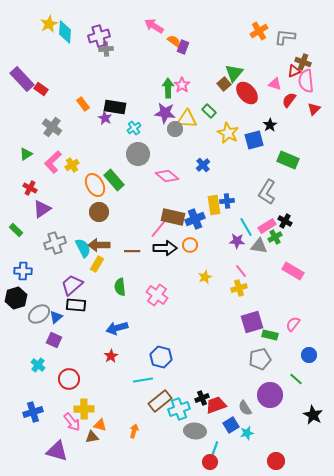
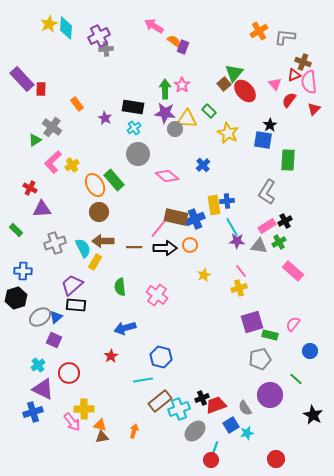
cyan diamond at (65, 32): moved 1 px right, 4 px up
purple cross at (99, 36): rotated 10 degrees counterclockwise
red triangle at (294, 71): moved 4 px down
pink semicircle at (306, 81): moved 3 px right, 1 px down
pink triangle at (275, 84): rotated 32 degrees clockwise
green arrow at (168, 88): moved 3 px left, 1 px down
red rectangle at (41, 89): rotated 56 degrees clockwise
red ellipse at (247, 93): moved 2 px left, 2 px up
orange rectangle at (83, 104): moved 6 px left
black rectangle at (115, 107): moved 18 px right
blue square at (254, 140): moved 9 px right; rotated 24 degrees clockwise
green triangle at (26, 154): moved 9 px right, 14 px up
green rectangle at (288, 160): rotated 70 degrees clockwise
purple triangle at (42, 209): rotated 30 degrees clockwise
brown rectangle at (173, 217): moved 3 px right
black cross at (285, 221): rotated 32 degrees clockwise
cyan line at (246, 227): moved 14 px left
green cross at (275, 237): moved 4 px right, 5 px down
brown arrow at (99, 245): moved 4 px right, 4 px up
brown line at (132, 251): moved 2 px right, 4 px up
yellow rectangle at (97, 264): moved 2 px left, 2 px up
pink rectangle at (293, 271): rotated 10 degrees clockwise
yellow star at (205, 277): moved 1 px left, 2 px up
gray ellipse at (39, 314): moved 1 px right, 3 px down
blue arrow at (117, 328): moved 8 px right
blue circle at (309, 355): moved 1 px right, 4 px up
cyan cross at (38, 365): rotated 16 degrees clockwise
red circle at (69, 379): moved 6 px up
gray ellipse at (195, 431): rotated 50 degrees counterclockwise
brown triangle at (92, 437): moved 10 px right
purple triangle at (57, 451): moved 14 px left, 62 px up; rotated 10 degrees clockwise
red circle at (276, 461): moved 2 px up
red circle at (210, 462): moved 1 px right, 2 px up
